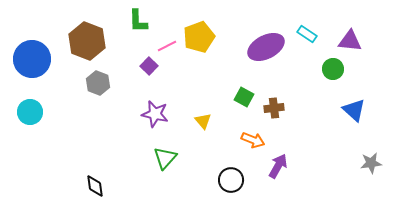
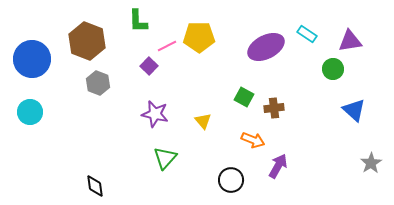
yellow pentagon: rotated 20 degrees clockwise
purple triangle: rotated 15 degrees counterclockwise
gray star: rotated 25 degrees counterclockwise
